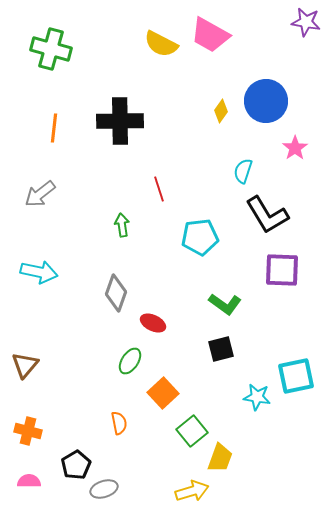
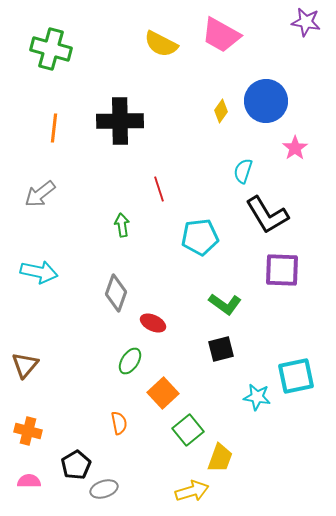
pink trapezoid: moved 11 px right
green square: moved 4 px left, 1 px up
